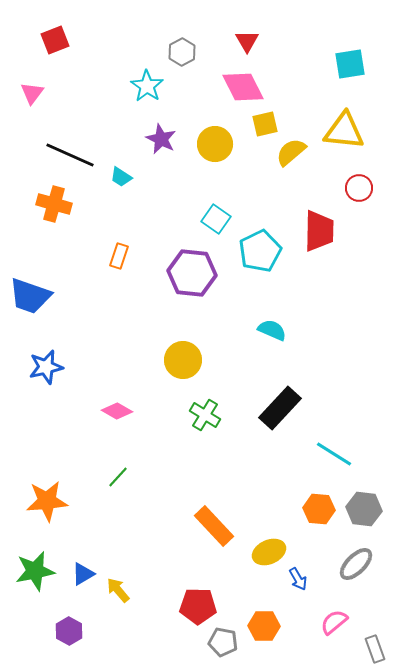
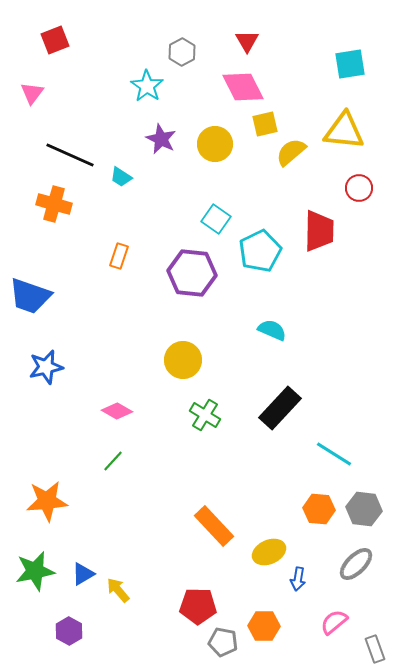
green line at (118, 477): moved 5 px left, 16 px up
blue arrow at (298, 579): rotated 40 degrees clockwise
